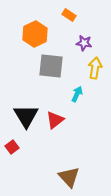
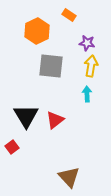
orange hexagon: moved 2 px right, 3 px up
purple star: moved 3 px right
yellow arrow: moved 4 px left, 2 px up
cyan arrow: moved 10 px right; rotated 28 degrees counterclockwise
